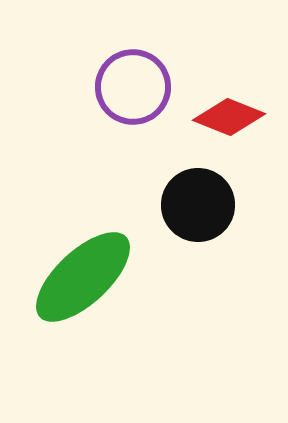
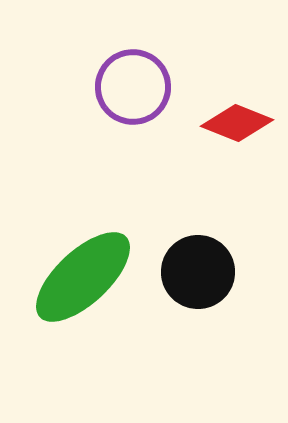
red diamond: moved 8 px right, 6 px down
black circle: moved 67 px down
